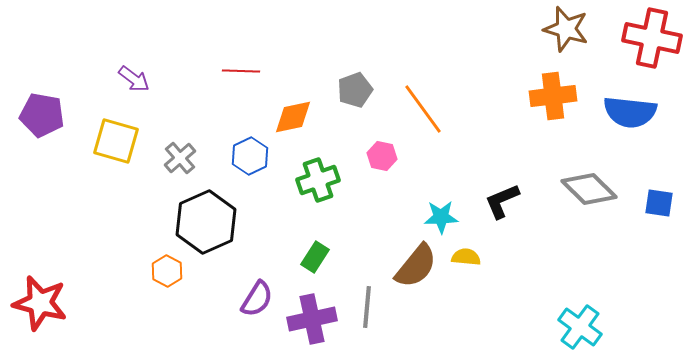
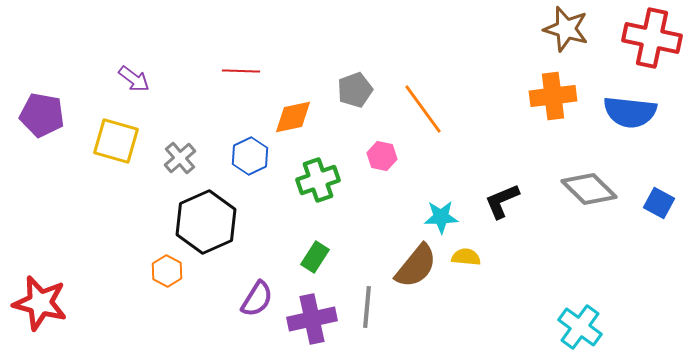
blue square: rotated 20 degrees clockwise
